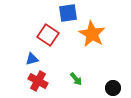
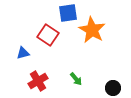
orange star: moved 4 px up
blue triangle: moved 9 px left, 6 px up
red cross: rotated 30 degrees clockwise
